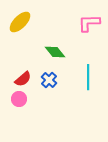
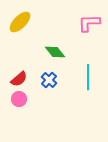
red semicircle: moved 4 px left
